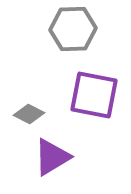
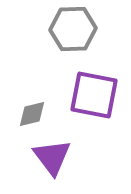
gray diamond: moved 3 px right; rotated 40 degrees counterclockwise
purple triangle: rotated 36 degrees counterclockwise
